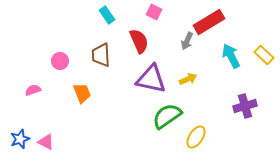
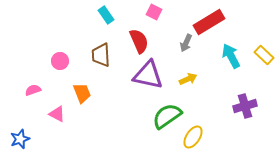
cyan rectangle: moved 1 px left
gray arrow: moved 1 px left, 2 px down
purple triangle: moved 3 px left, 4 px up
yellow ellipse: moved 3 px left
pink triangle: moved 11 px right, 28 px up
